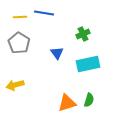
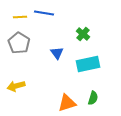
green cross: rotated 24 degrees counterclockwise
yellow arrow: moved 1 px right, 1 px down
green semicircle: moved 4 px right, 2 px up
